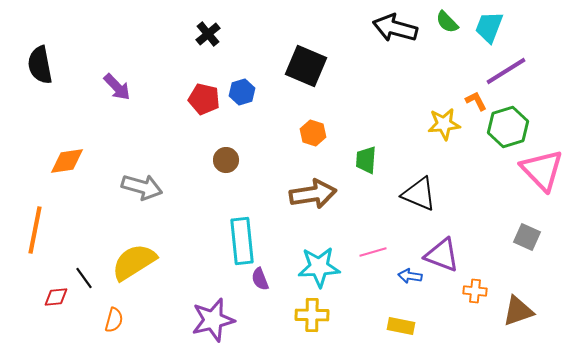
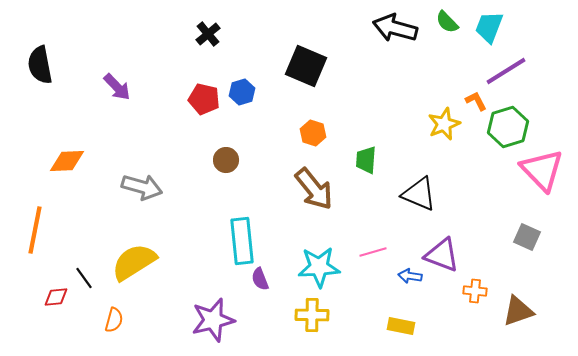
yellow star: rotated 16 degrees counterclockwise
orange diamond: rotated 6 degrees clockwise
brown arrow: moved 1 px right, 5 px up; rotated 60 degrees clockwise
